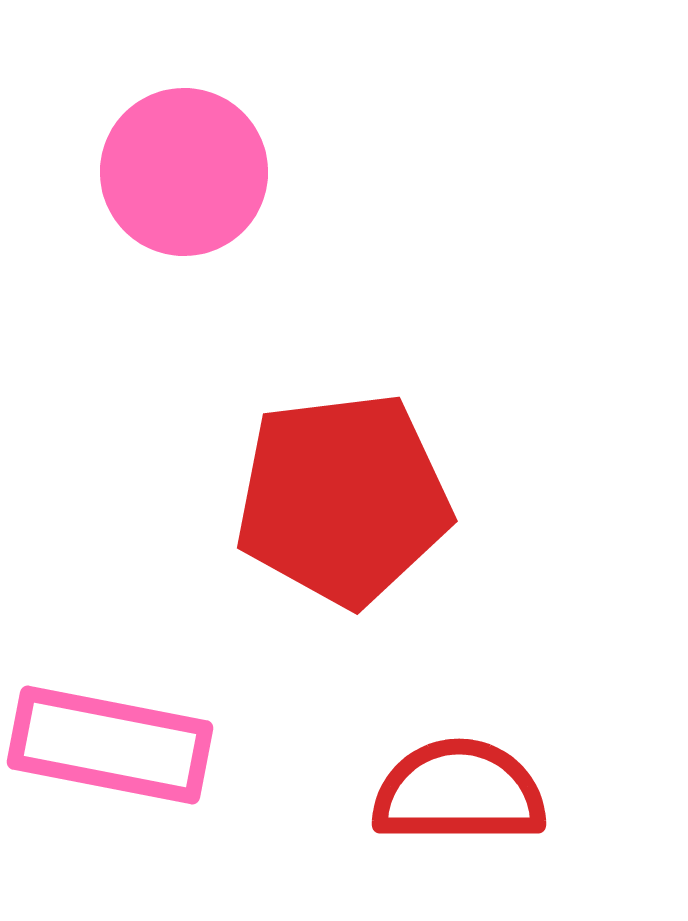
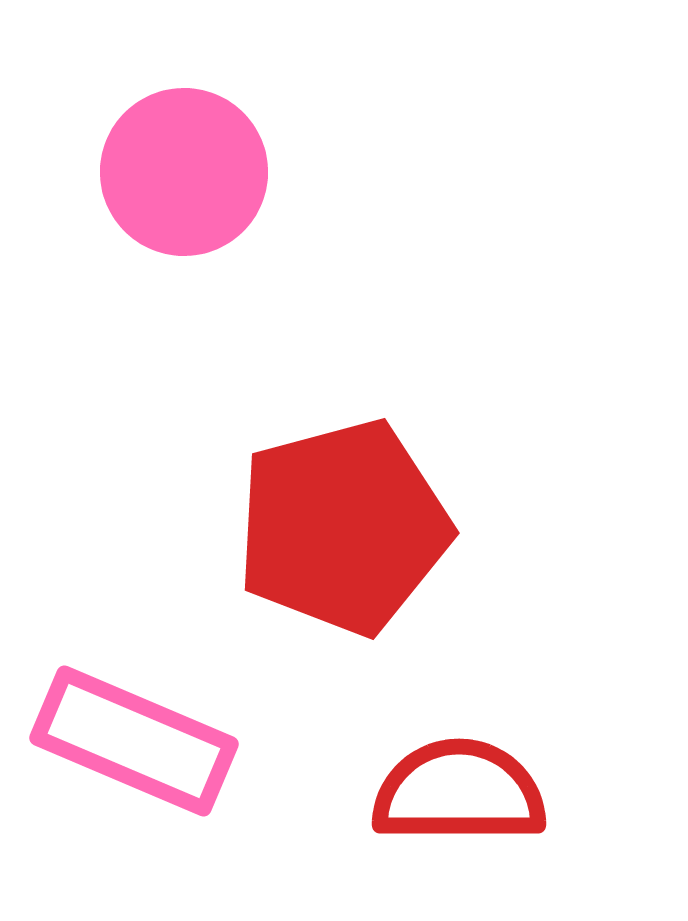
red pentagon: moved 28 px down; rotated 8 degrees counterclockwise
pink rectangle: moved 24 px right, 4 px up; rotated 12 degrees clockwise
